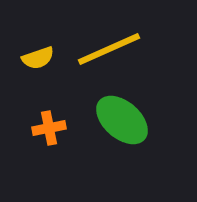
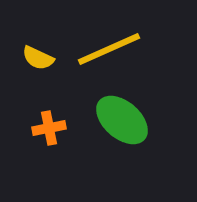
yellow semicircle: rotated 44 degrees clockwise
